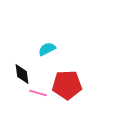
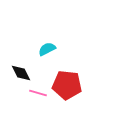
black diamond: moved 1 px left, 1 px up; rotated 20 degrees counterclockwise
red pentagon: rotated 8 degrees clockwise
